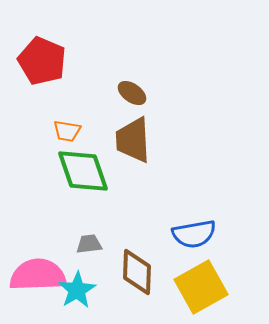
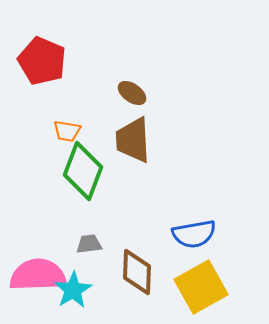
green diamond: rotated 40 degrees clockwise
cyan star: moved 4 px left
